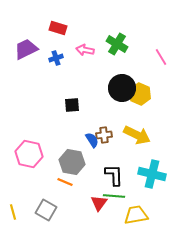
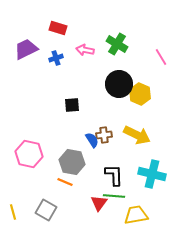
black circle: moved 3 px left, 4 px up
